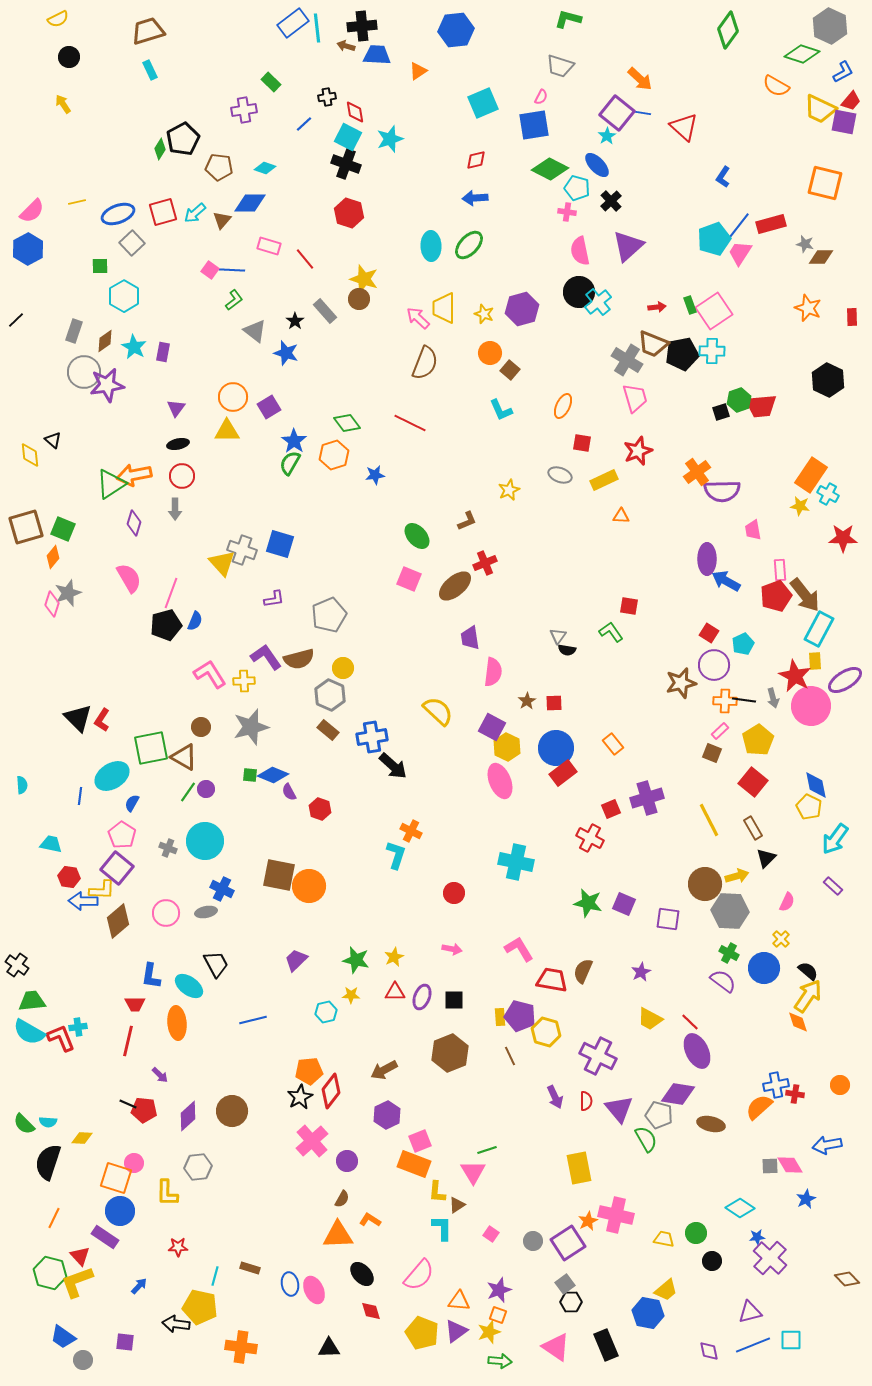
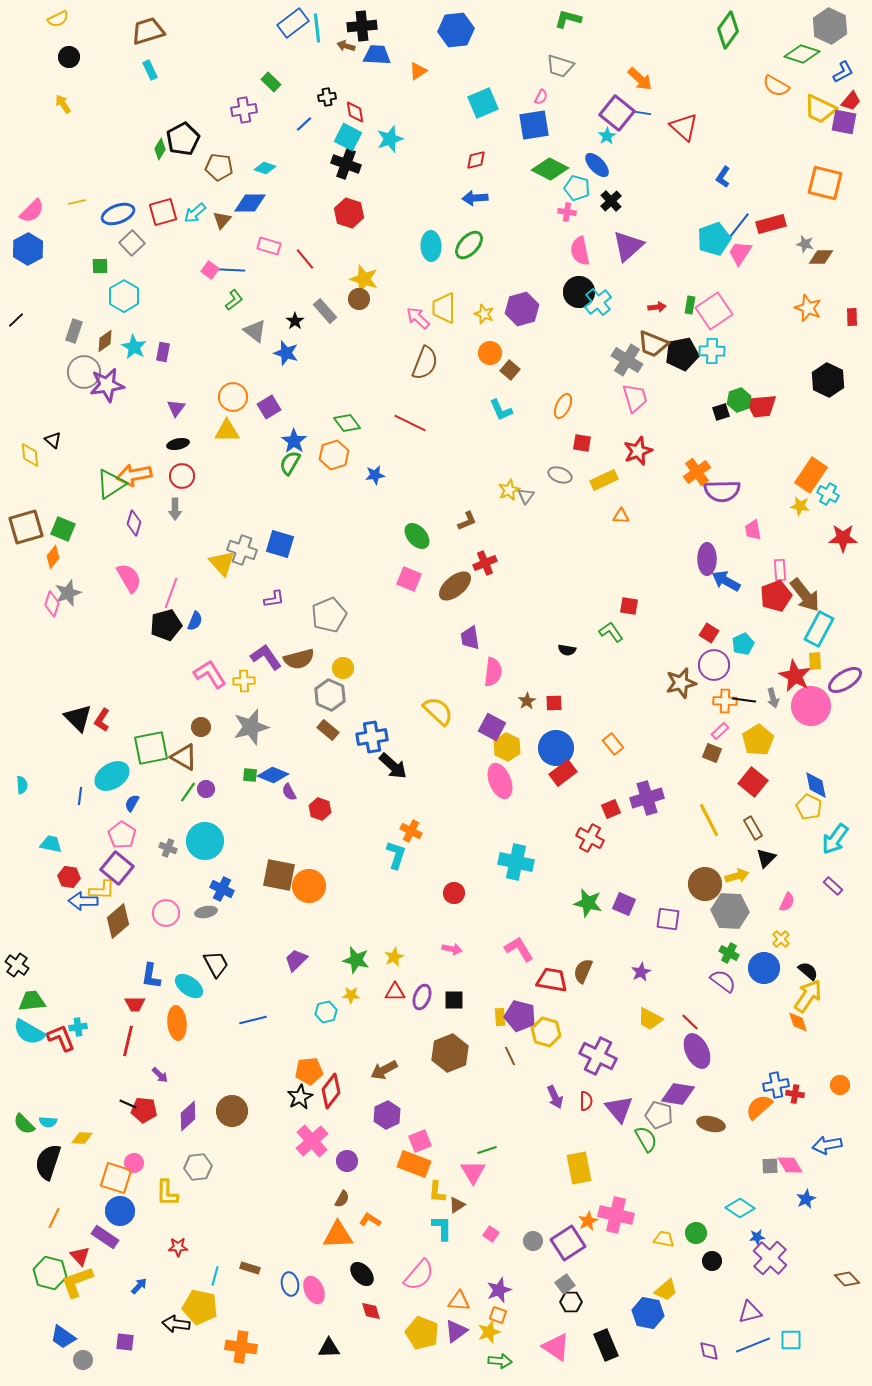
green rectangle at (690, 305): rotated 30 degrees clockwise
gray triangle at (558, 636): moved 32 px left, 140 px up
